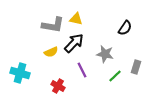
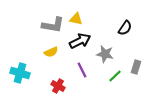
black arrow: moved 6 px right, 2 px up; rotated 20 degrees clockwise
